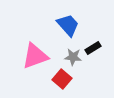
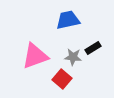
blue trapezoid: moved 5 px up; rotated 60 degrees counterclockwise
